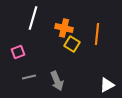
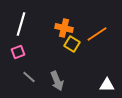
white line: moved 12 px left, 6 px down
orange line: rotated 50 degrees clockwise
gray line: rotated 56 degrees clockwise
white triangle: rotated 28 degrees clockwise
